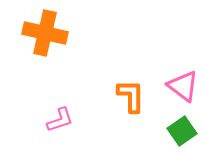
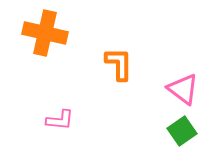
pink triangle: moved 3 px down
orange L-shape: moved 12 px left, 32 px up
pink L-shape: rotated 24 degrees clockwise
